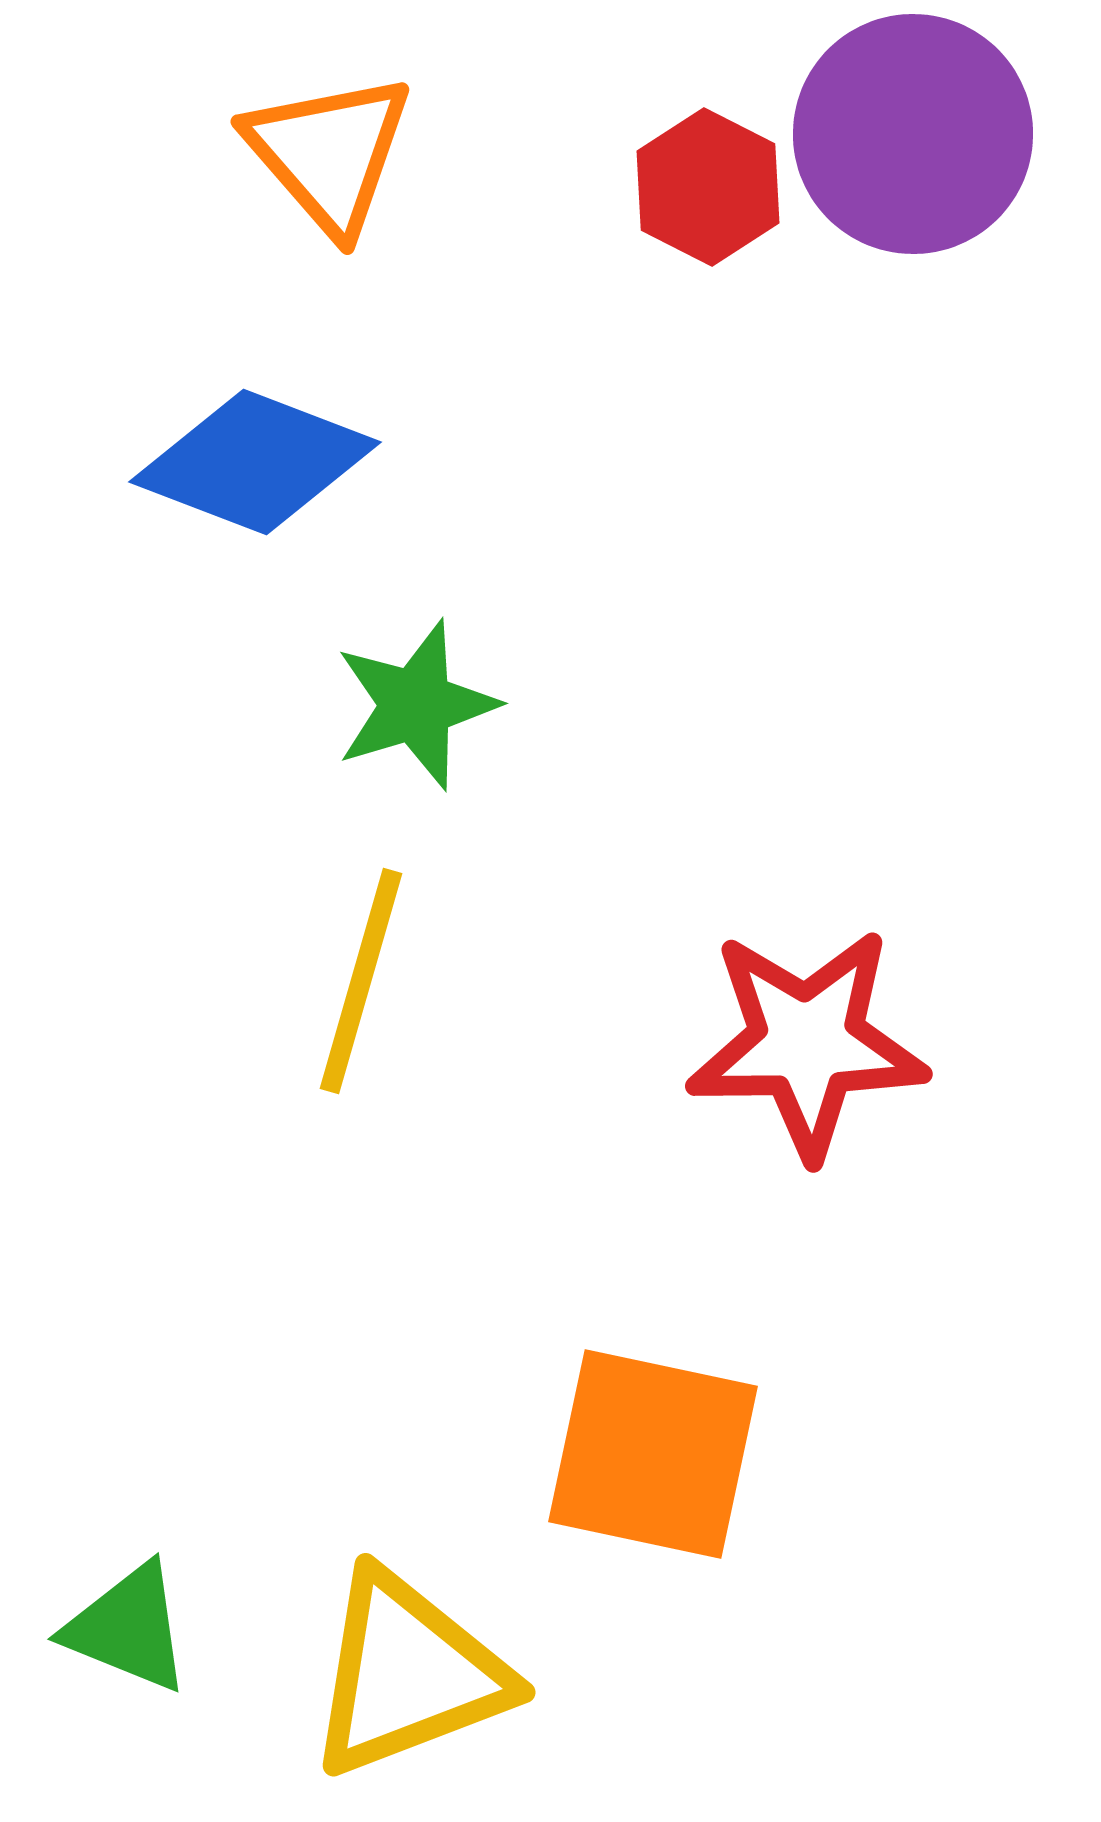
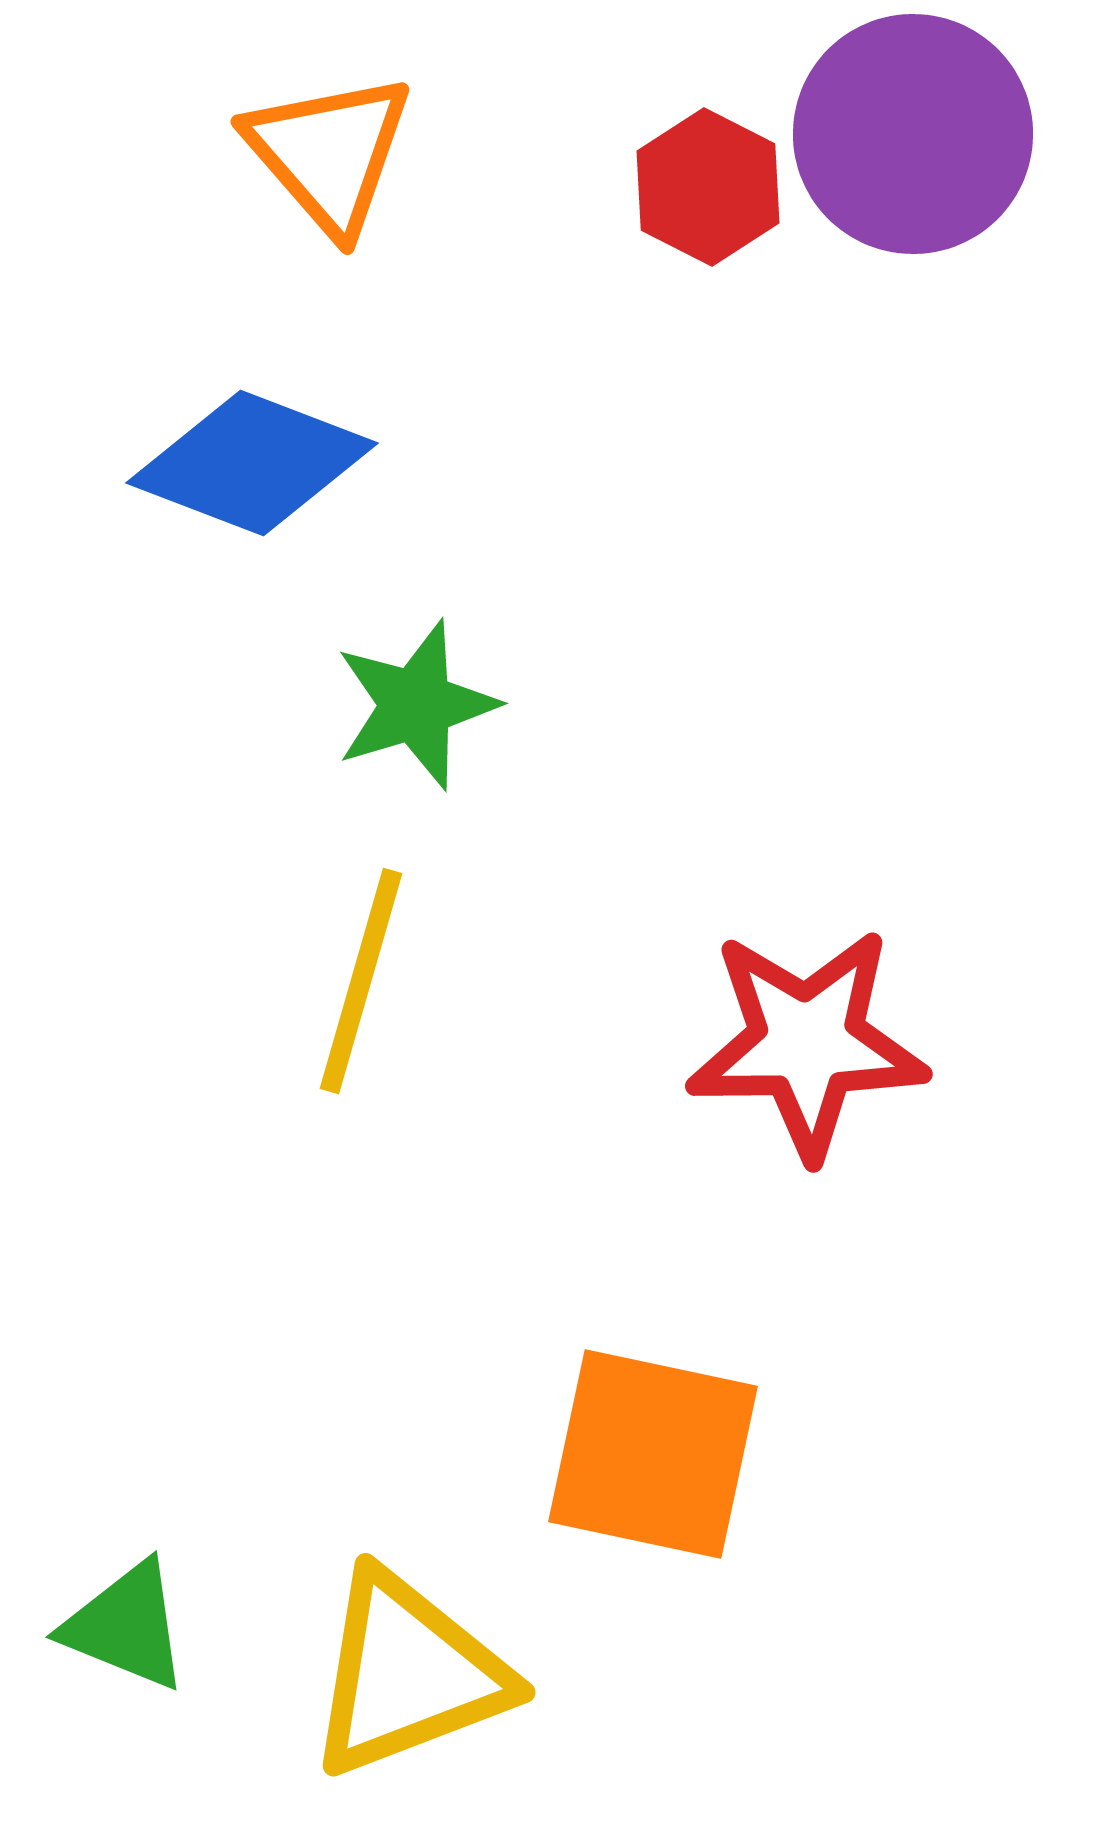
blue diamond: moved 3 px left, 1 px down
green triangle: moved 2 px left, 2 px up
